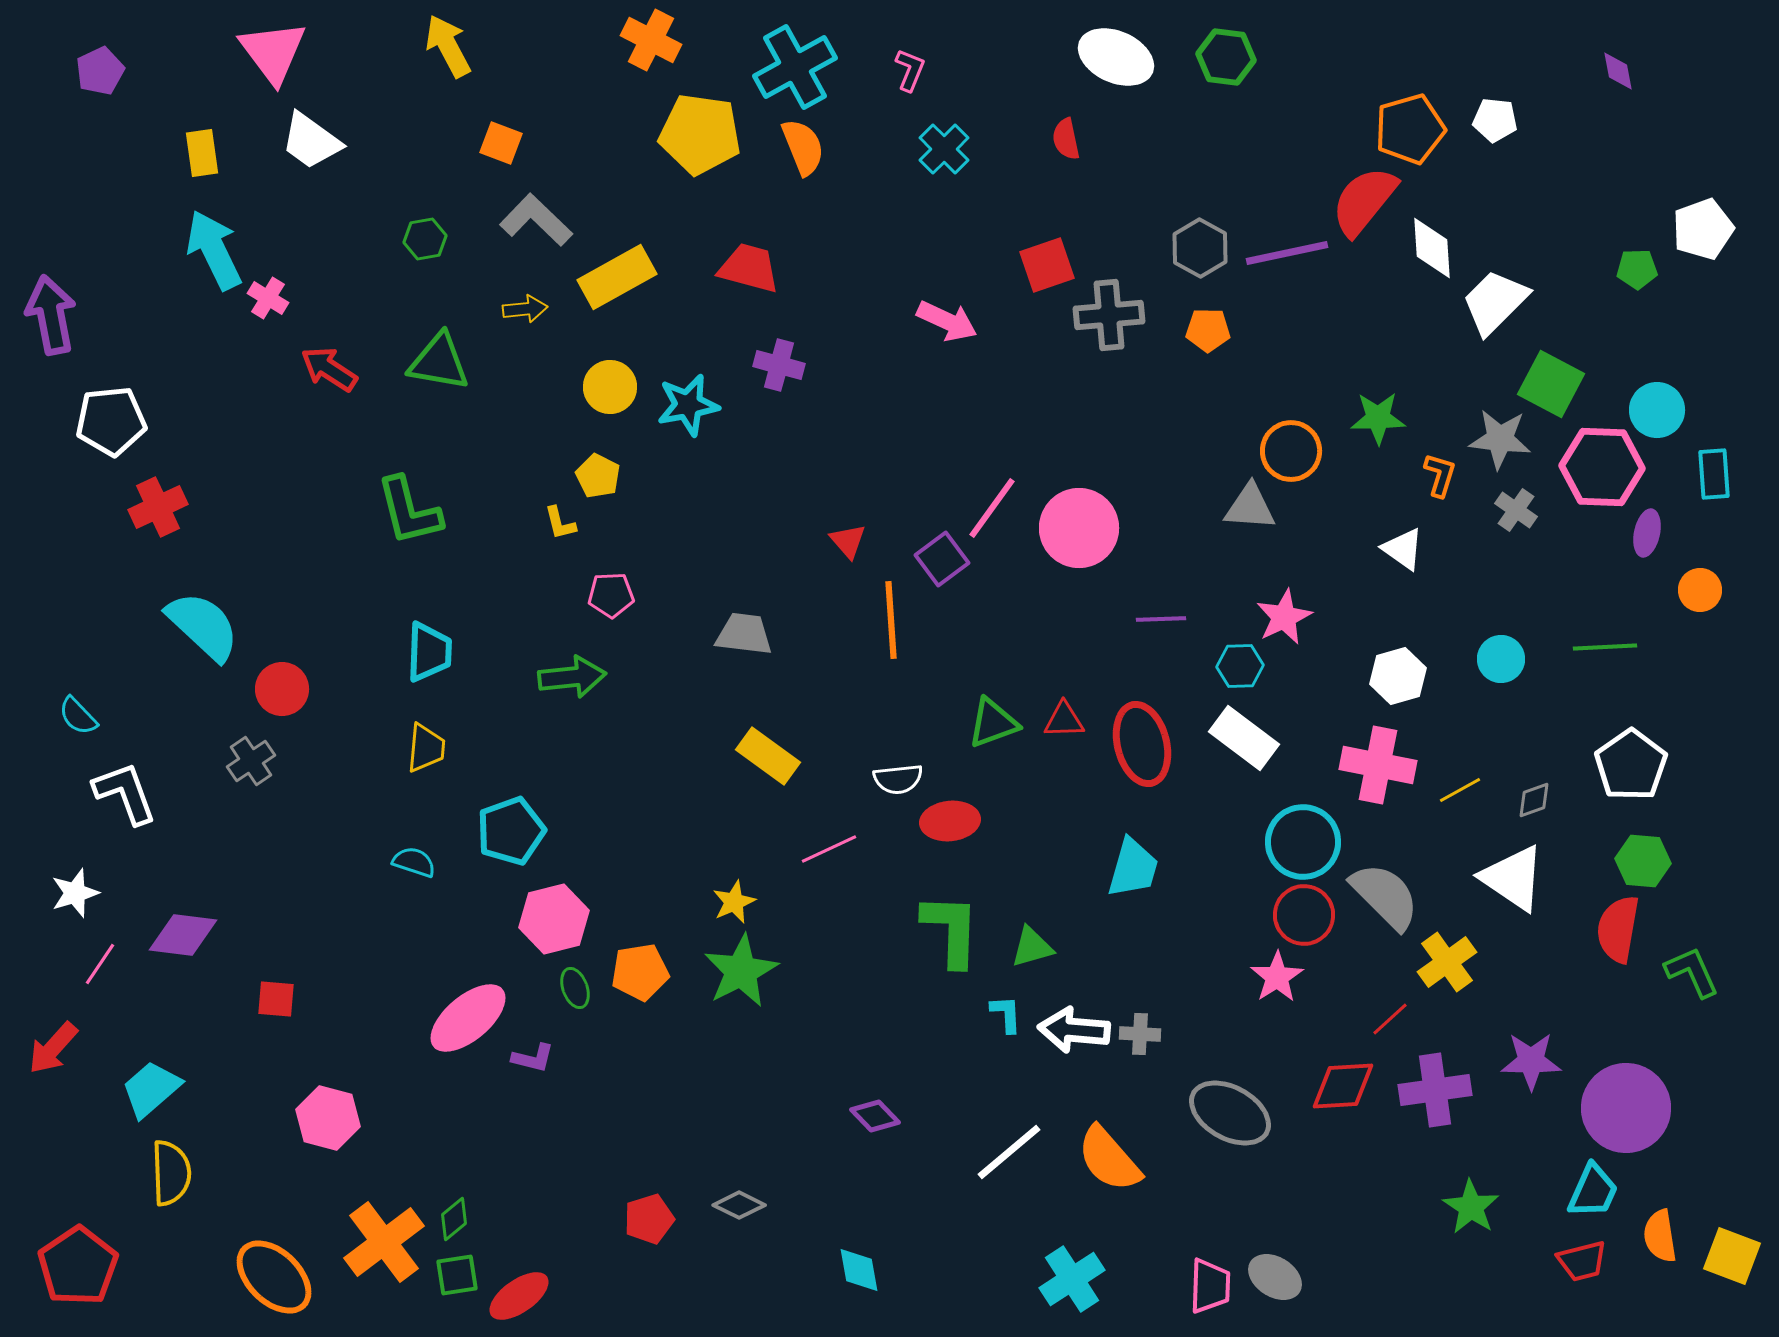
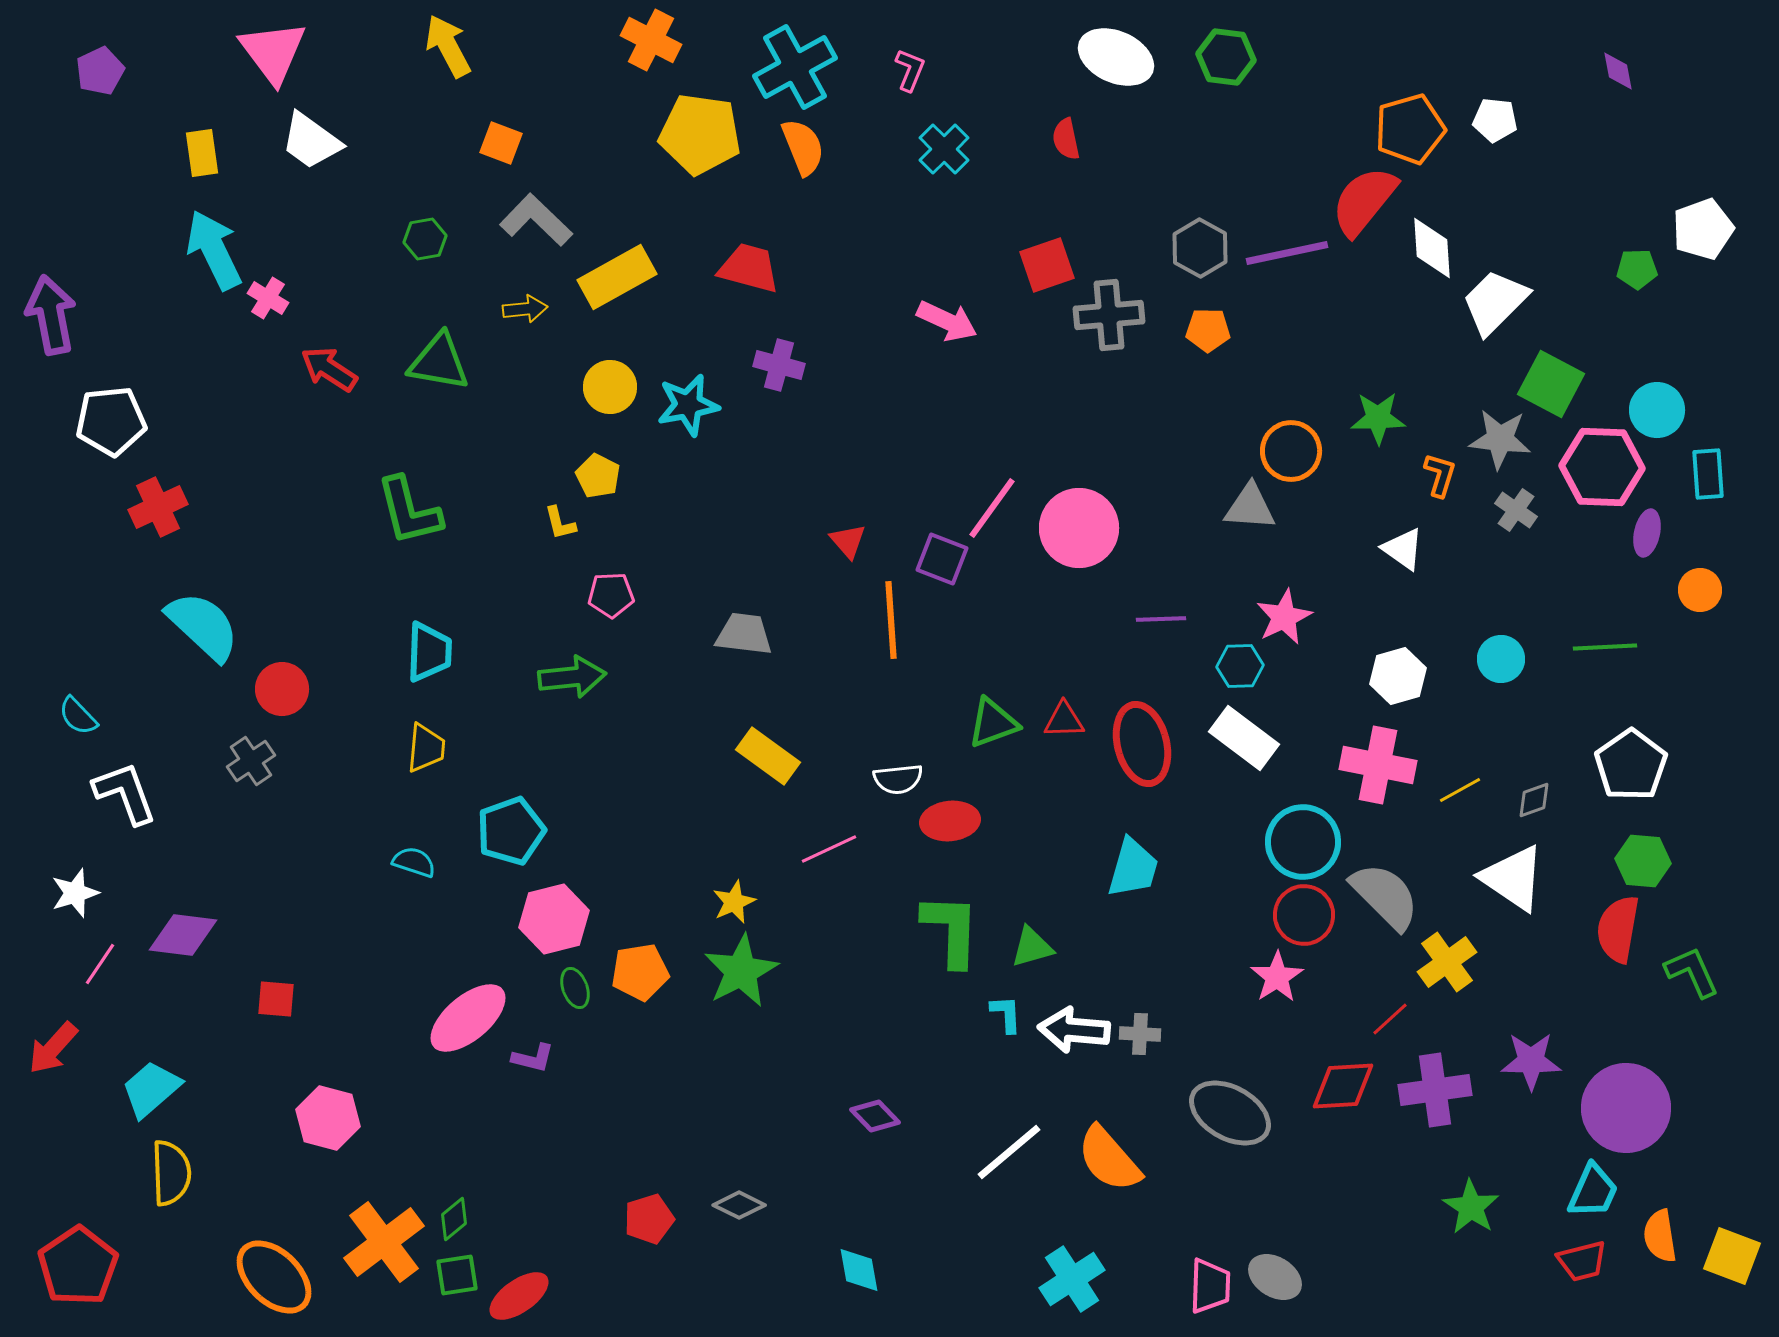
cyan rectangle at (1714, 474): moved 6 px left
purple square at (942, 559): rotated 32 degrees counterclockwise
